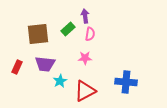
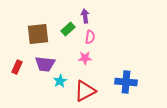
pink semicircle: moved 3 px down
